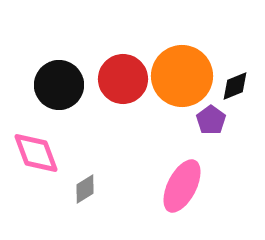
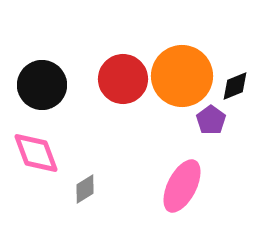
black circle: moved 17 px left
